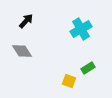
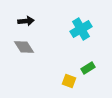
black arrow: rotated 42 degrees clockwise
gray diamond: moved 2 px right, 4 px up
